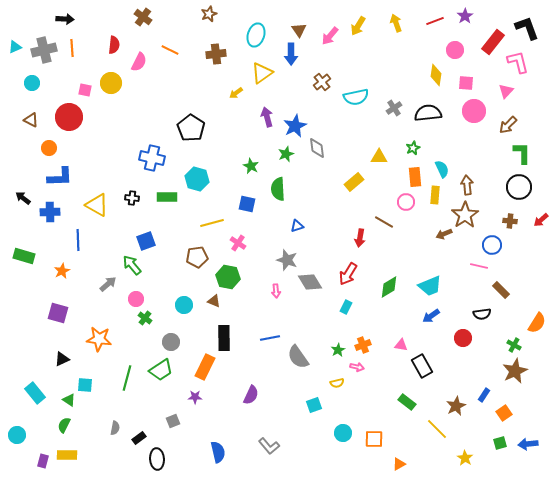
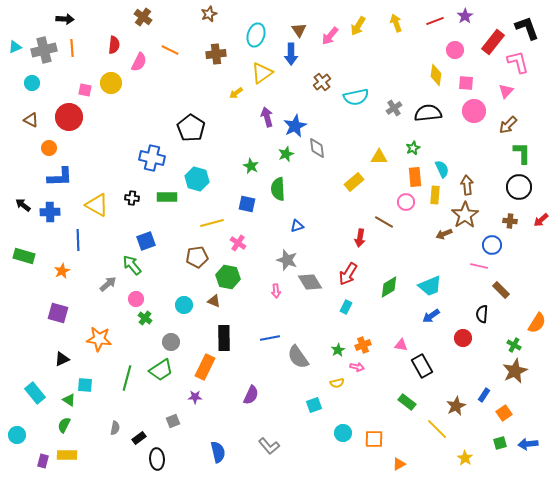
black arrow at (23, 198): moved 7 px down
black semicircle at (482, 314): rotated 102 degrees clockwise
